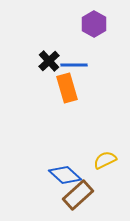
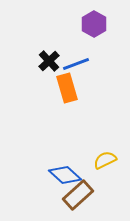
blue line: moved 2 px right, 1 px up; rotated 20 degrees counterclockwise
